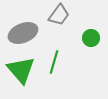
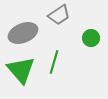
gray trapezoid: rotated 20 degrees clockwise
